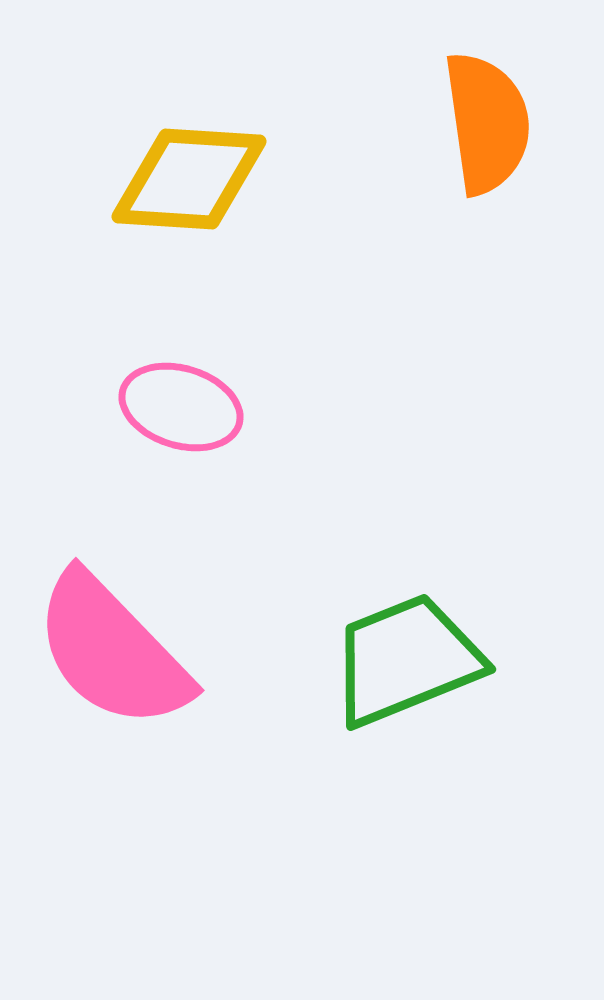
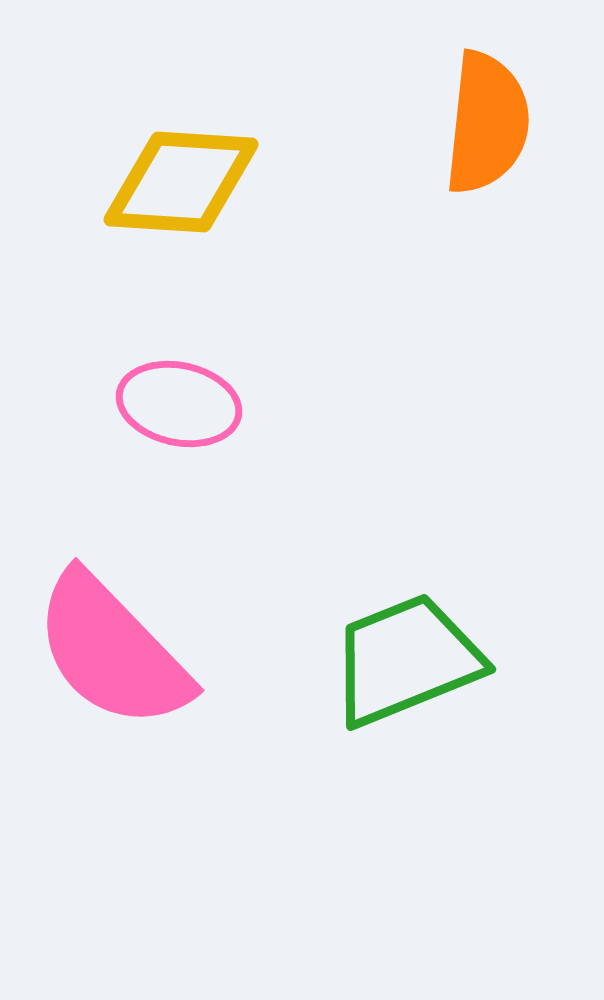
orange semicircle: rotated 14 degrees clockwise
yellow diamond: moved 8 px left, 3 px down
pink ellipse: moved 2 px left, 3 px up; rotated 5 degrees counterclockwise
